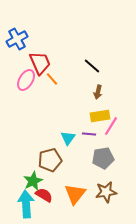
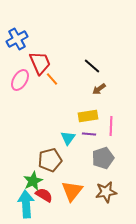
pink ellipse: moved 6 px left
brown arrow: moved 1 px right, 3 px up; rotated 40 degrees clockwise
yellow rectangle: moved 12 px left
pink line: rotated 30 degrees counterclockwise
gray pentagon: rotated 10 degrees counterclockwise
orange triangle: moved 3 px left, 3 px up
